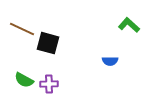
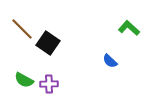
green L-shape: moved 3 px down
brown line: rotated 20 degrees clockwise
black square: rotated 20 degrees clockwise
blue semicircle: rotated 42 degrees clockwise
